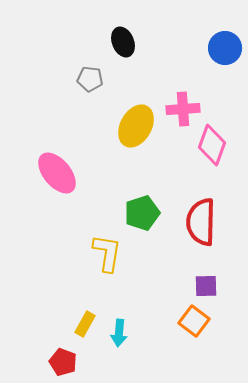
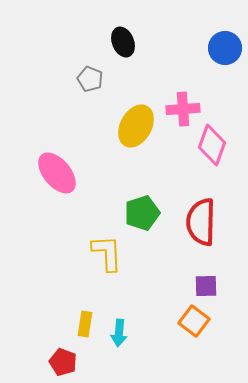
gray pentagon: rotated 15 degrees clockwise
yellow L-shape: rotated 12 degrees counterclockwise
yellow rectangle: rotated 20 degrees counterclockwise
